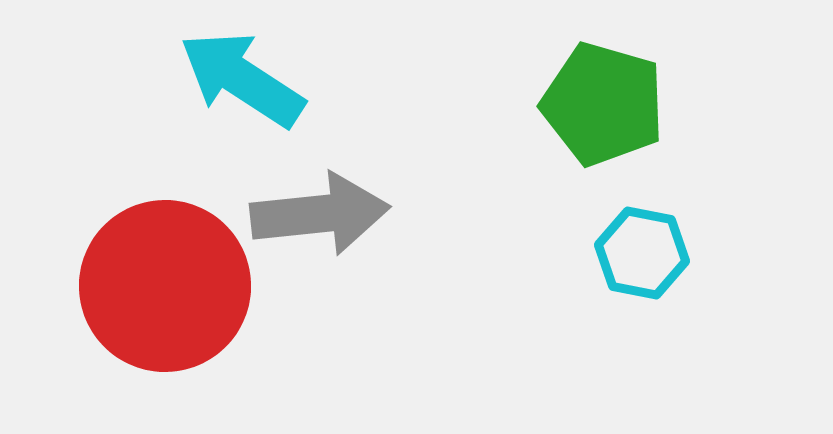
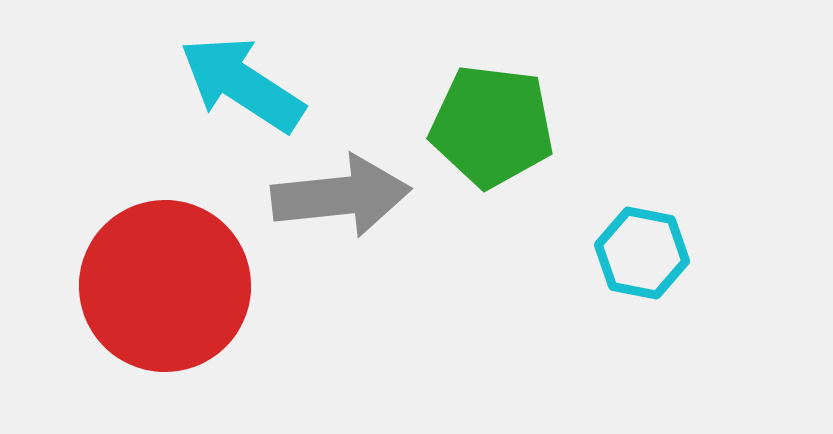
cyan arrow: moved 5 px down
green pentagon: moved 111 px left, 22 px down; rotated 9 degrees counterclockwise
gray arrow: moved 21 px right, 18 px up
